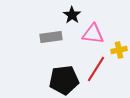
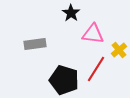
black star: moved 1 px left, 2 px up
gray rectangle: moved 16 px left, 7 px down
yellow cross: rotated 28 degrees counterclockwise
black pentagon: rotated 24 degrees clockwise
